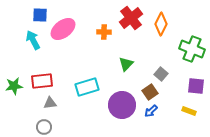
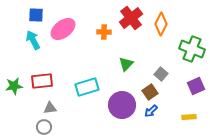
blue square: moved 4 px left
purple square: rotated 30 degrees counterclockwise
gray triangle: moved 5 px down
yellow rectangle: moved 6 px down; rotated 24 degrees counterclockwise
